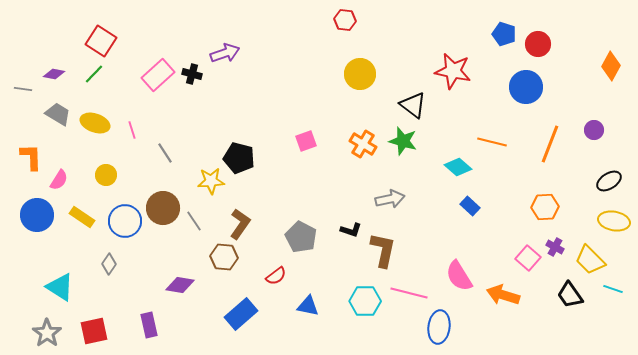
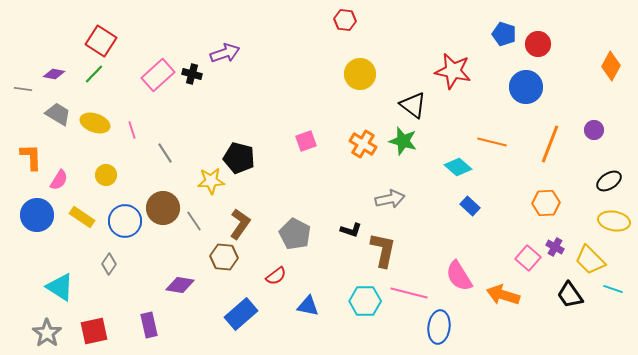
orange hexagon at (545, 207): moved 1 px right, 4 px up
gray pentagon at (301, 237): moved 6 px left, 3 px up
